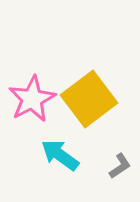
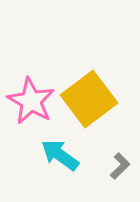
pink star: moved 1 px left, 2 px down; rotated 15 degrees counterclockwise
gray L-shape: rotated 12 degrees counterclockwise
